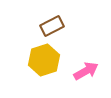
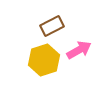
pink arrow: moved 7 px left, 21 px up
